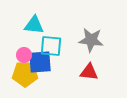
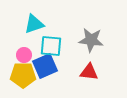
cyan triangle: moved 1 px up; rotated 25 degrees counterclockwise
blue square: moved 5 px right, 4 px down; rotated 20 degrees counterclockwise
yellow pentagon: moved 2 px left, 1 px down
